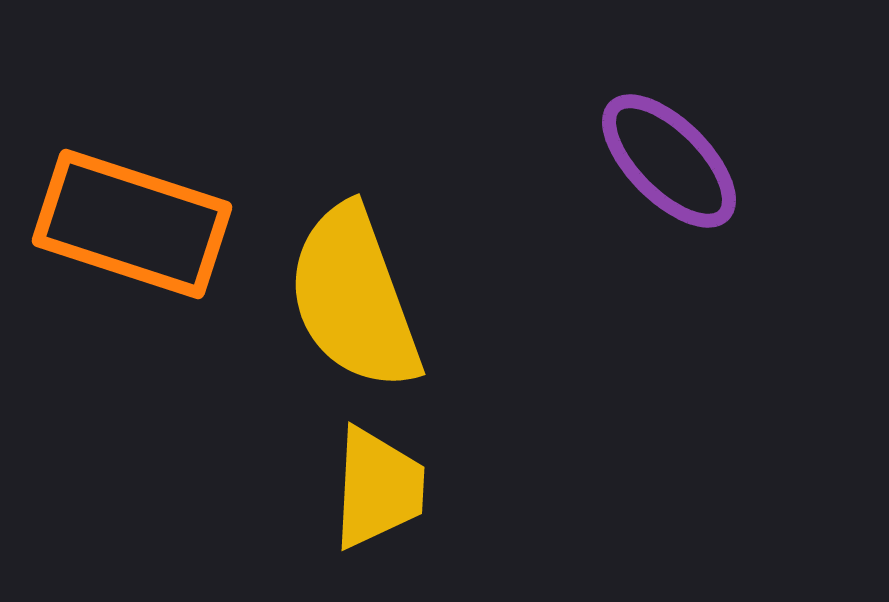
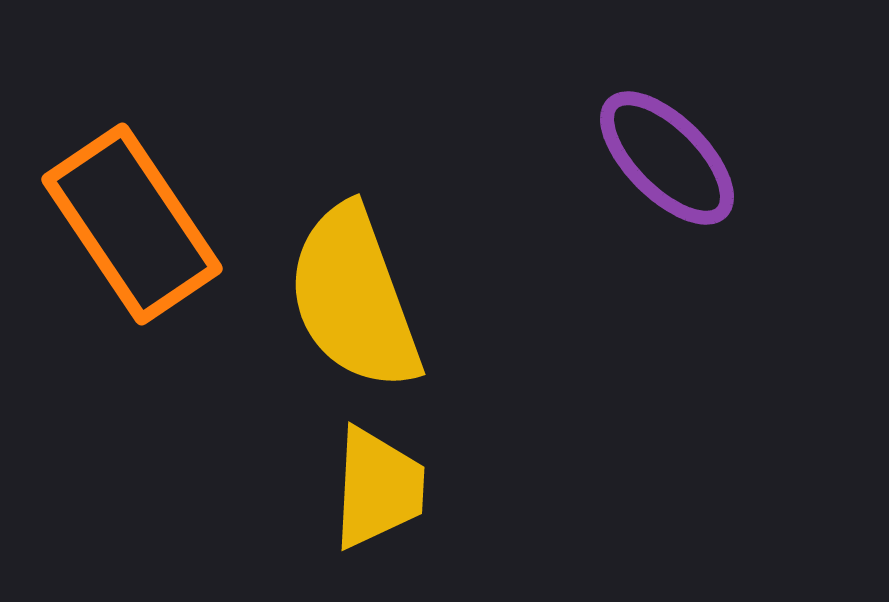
purple ellipse: moved 2 px left, 3 px up
orange rectangle: rotated 38 degrees clockwise
